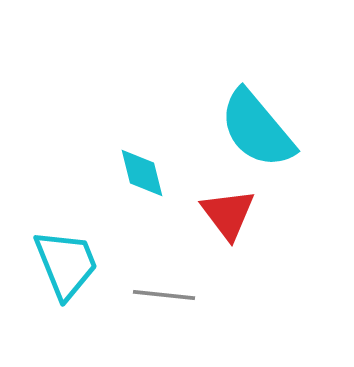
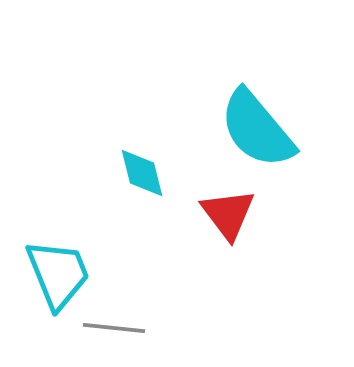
cyan trapezoid: moved 8 px left, 10 px down
gray line: moved 50 px left, 33 px down
